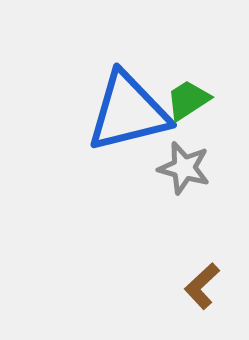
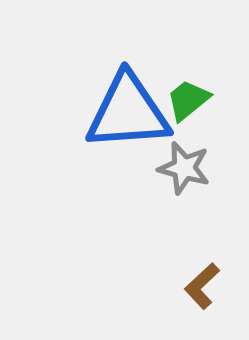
green trapezoid: rotated 6 degrees counterclockwise
blue triangle: rotated 10 degrees clockwise
